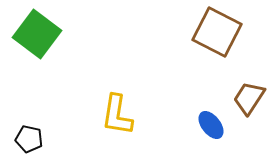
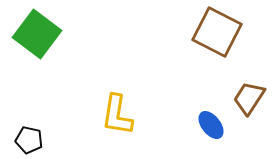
black pentagon: moved 1 px down
